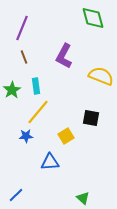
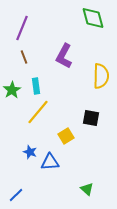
yellow semicircle: rotated 70 degrees clockwise
blue star: moved 4 px right, 16 px down; rotated 24 degrees clockwise
green triangle: moved 4 px right, 9 px up
